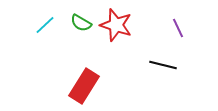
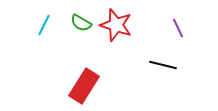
cyan line: moved 1 px left; rotated 20 degrees counterclockwise
